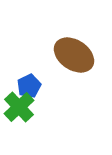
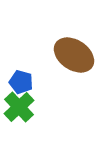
blue pentagon: moved 8 px left, 4 px up; rotated 30 degrees counterclockwise
